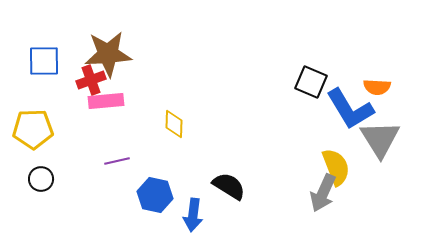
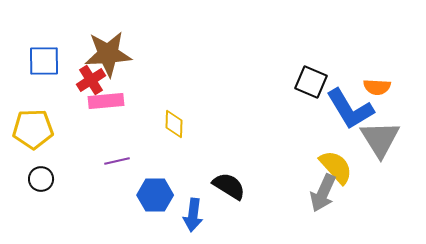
red cross: rotated 12 degrees counterclockwise
yellow semicircle: rotated 21 degrees counterclockwise
blue hexagon: rotated 12 degrees counterclockwise
